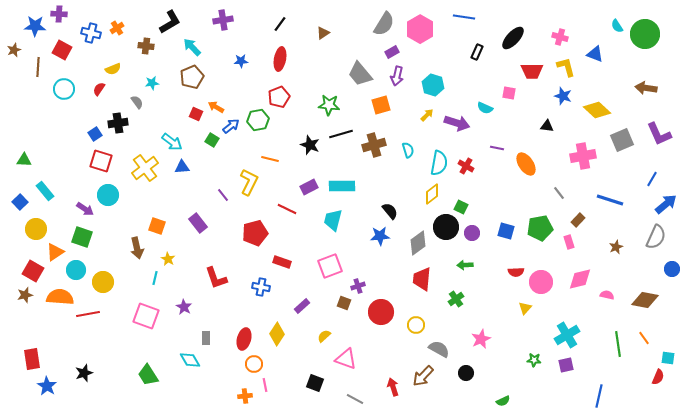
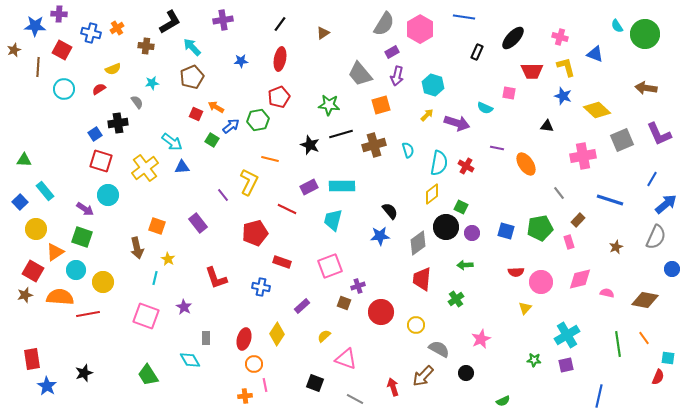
red semicircle at (99, 89): rotated 24 degrees clockwise
pink semicircle at (607, 295): moved 2 px up
